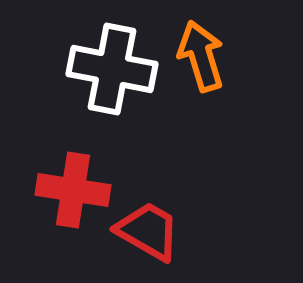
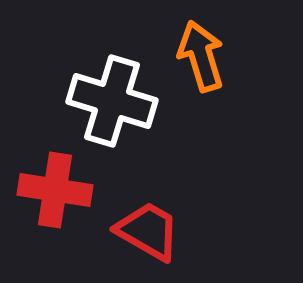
white cross: moved 32 px down; rotated 6 degrees clockwise
red cross: moved 18 px left
